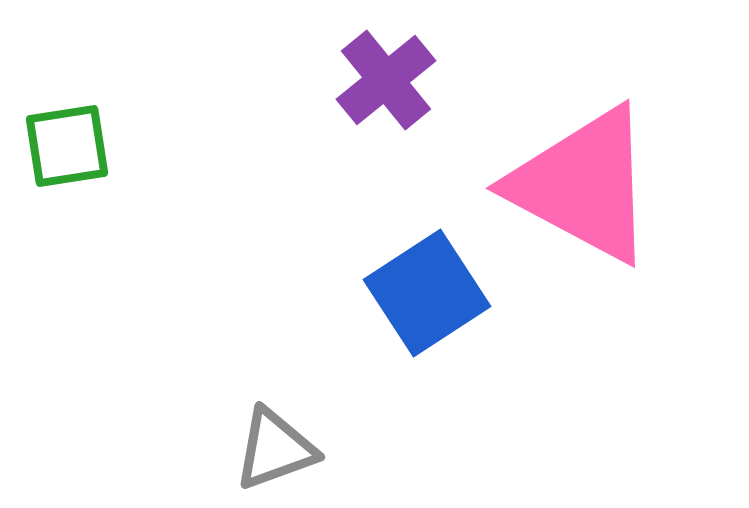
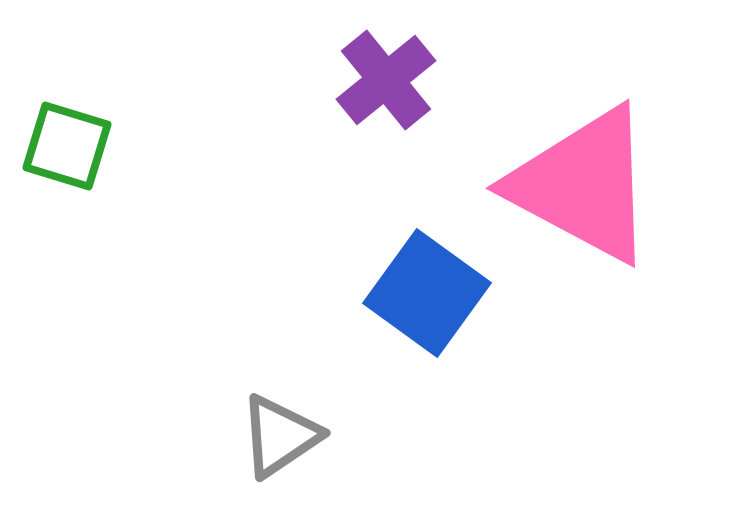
green square: rotated 26 degrees clockwise
blue square: rotated 21 degrees counterclockwise
gray triangle: moved 5 px right, 13 px up; rotated 14 degrees counterclockwise
